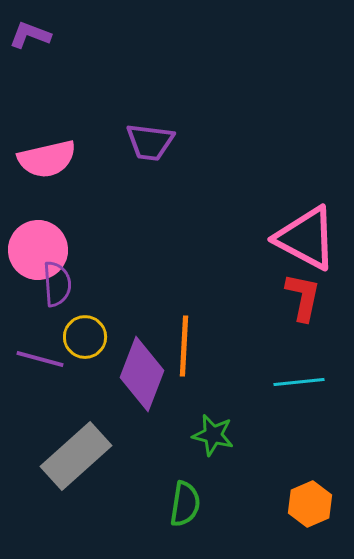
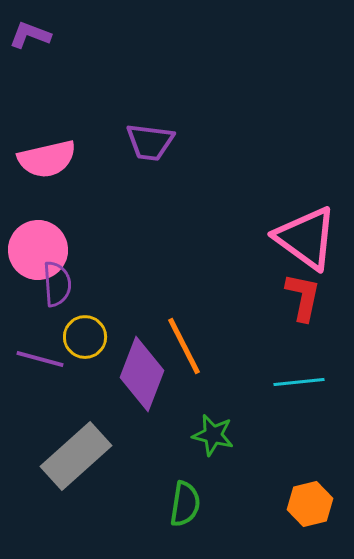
pink triangle: rotated 8 degrees clockwise
orange line: rotated 30 degrees counterclockwise
orange hexagon: rotated 9 degrees clockwise
